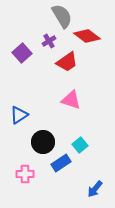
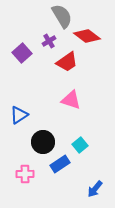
blue rectangle: moved 1 px left, 1 px down
